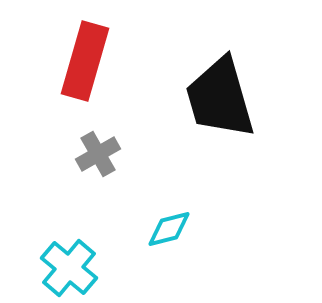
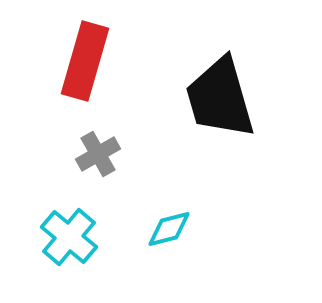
cyan cross: moved 31 px up
